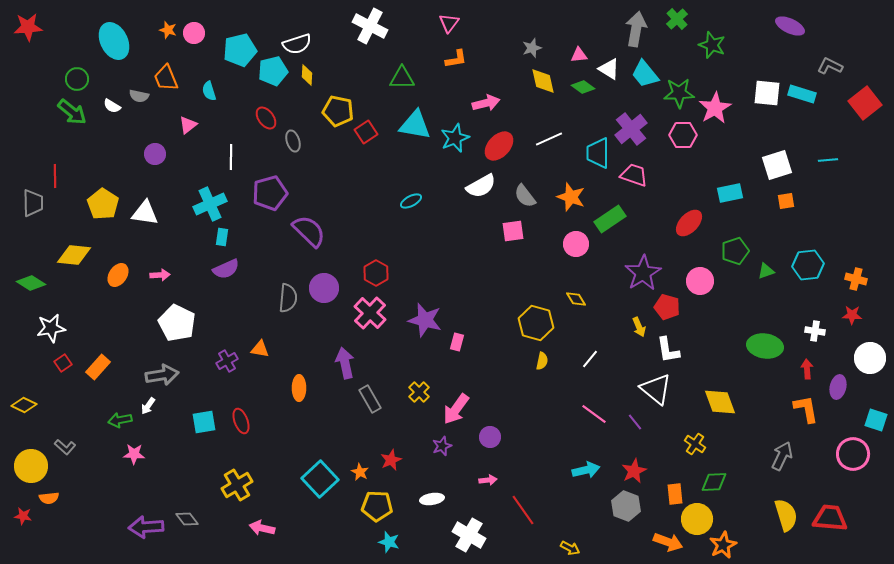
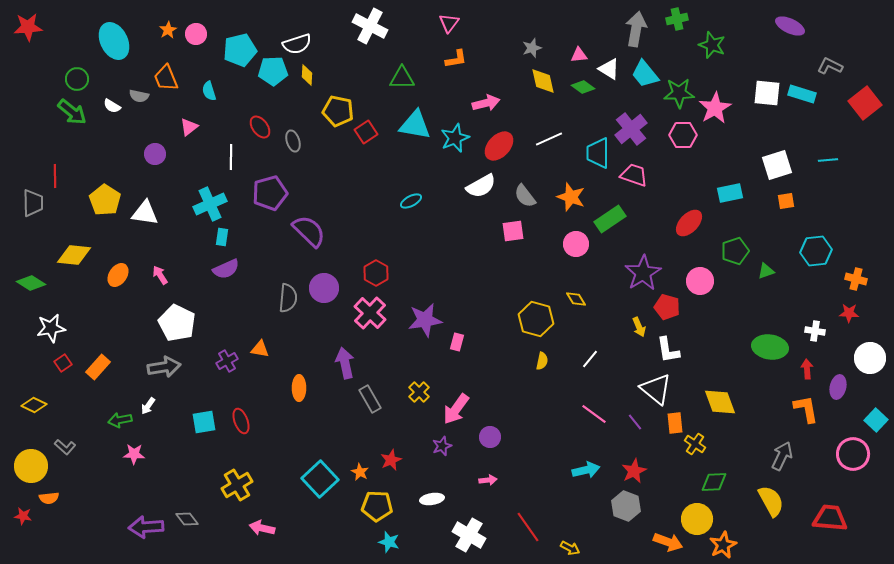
green cross at (677, 19): rotated 30 degrees clockwise
orange star at (168, 30): rotated 24 degrees clockwise
pink circle at (194, 33): moved 2 px right, 1 px down
cyan pentagon at (273, 71): rotated 12 degrees clockwise
red ellipse at (266, 118): moved 6 px left, 9 px down
pink triangle at (188, 125): moved 1 px right, 2 px down
yellow pentagon at (103, 204): moved 2 px right, 4 px up
cyan hexagon at (808, 265): moved 8 px right, 14 px up
pink arrow at (160, 275): rotated 120 degrees counterclockwise
red star at (852, 315): moved 3 px left, 2 px up
purple star at (425, 320): rotated 24 degrees counterclockwise
yellow hexagon at (536, 323): moved 4 px up
green ellipse at (765, 346): moved 5 px right, 1 px down
gray arrow at (162, 375): moved 2 px right, 8 px up
yellow diamond at (24, 405): moved 10 px right
cyan square at (876, 420): rotated 25 degrees clockwise
orange rectangle at (675, 494): moved 71 px up
red line at (523, 510): moved 5 px right, 17 px down
yellow semicircle at (786, 515): moved 15 px left, 14 px up; rotated 12 degrees counterclockwise
